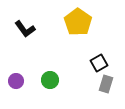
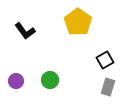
black L-shape: moved 2 px down
black square: moved 6 px right, 3 px up
gray rectangle: moved 2 px right, 3 px down
